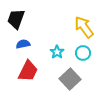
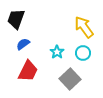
blue semicircle: rotated 24 degrees counterclockwise
